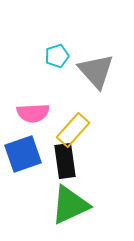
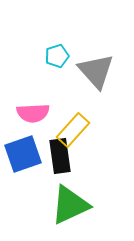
black rectangle: moved 5 px left, 5 px up
